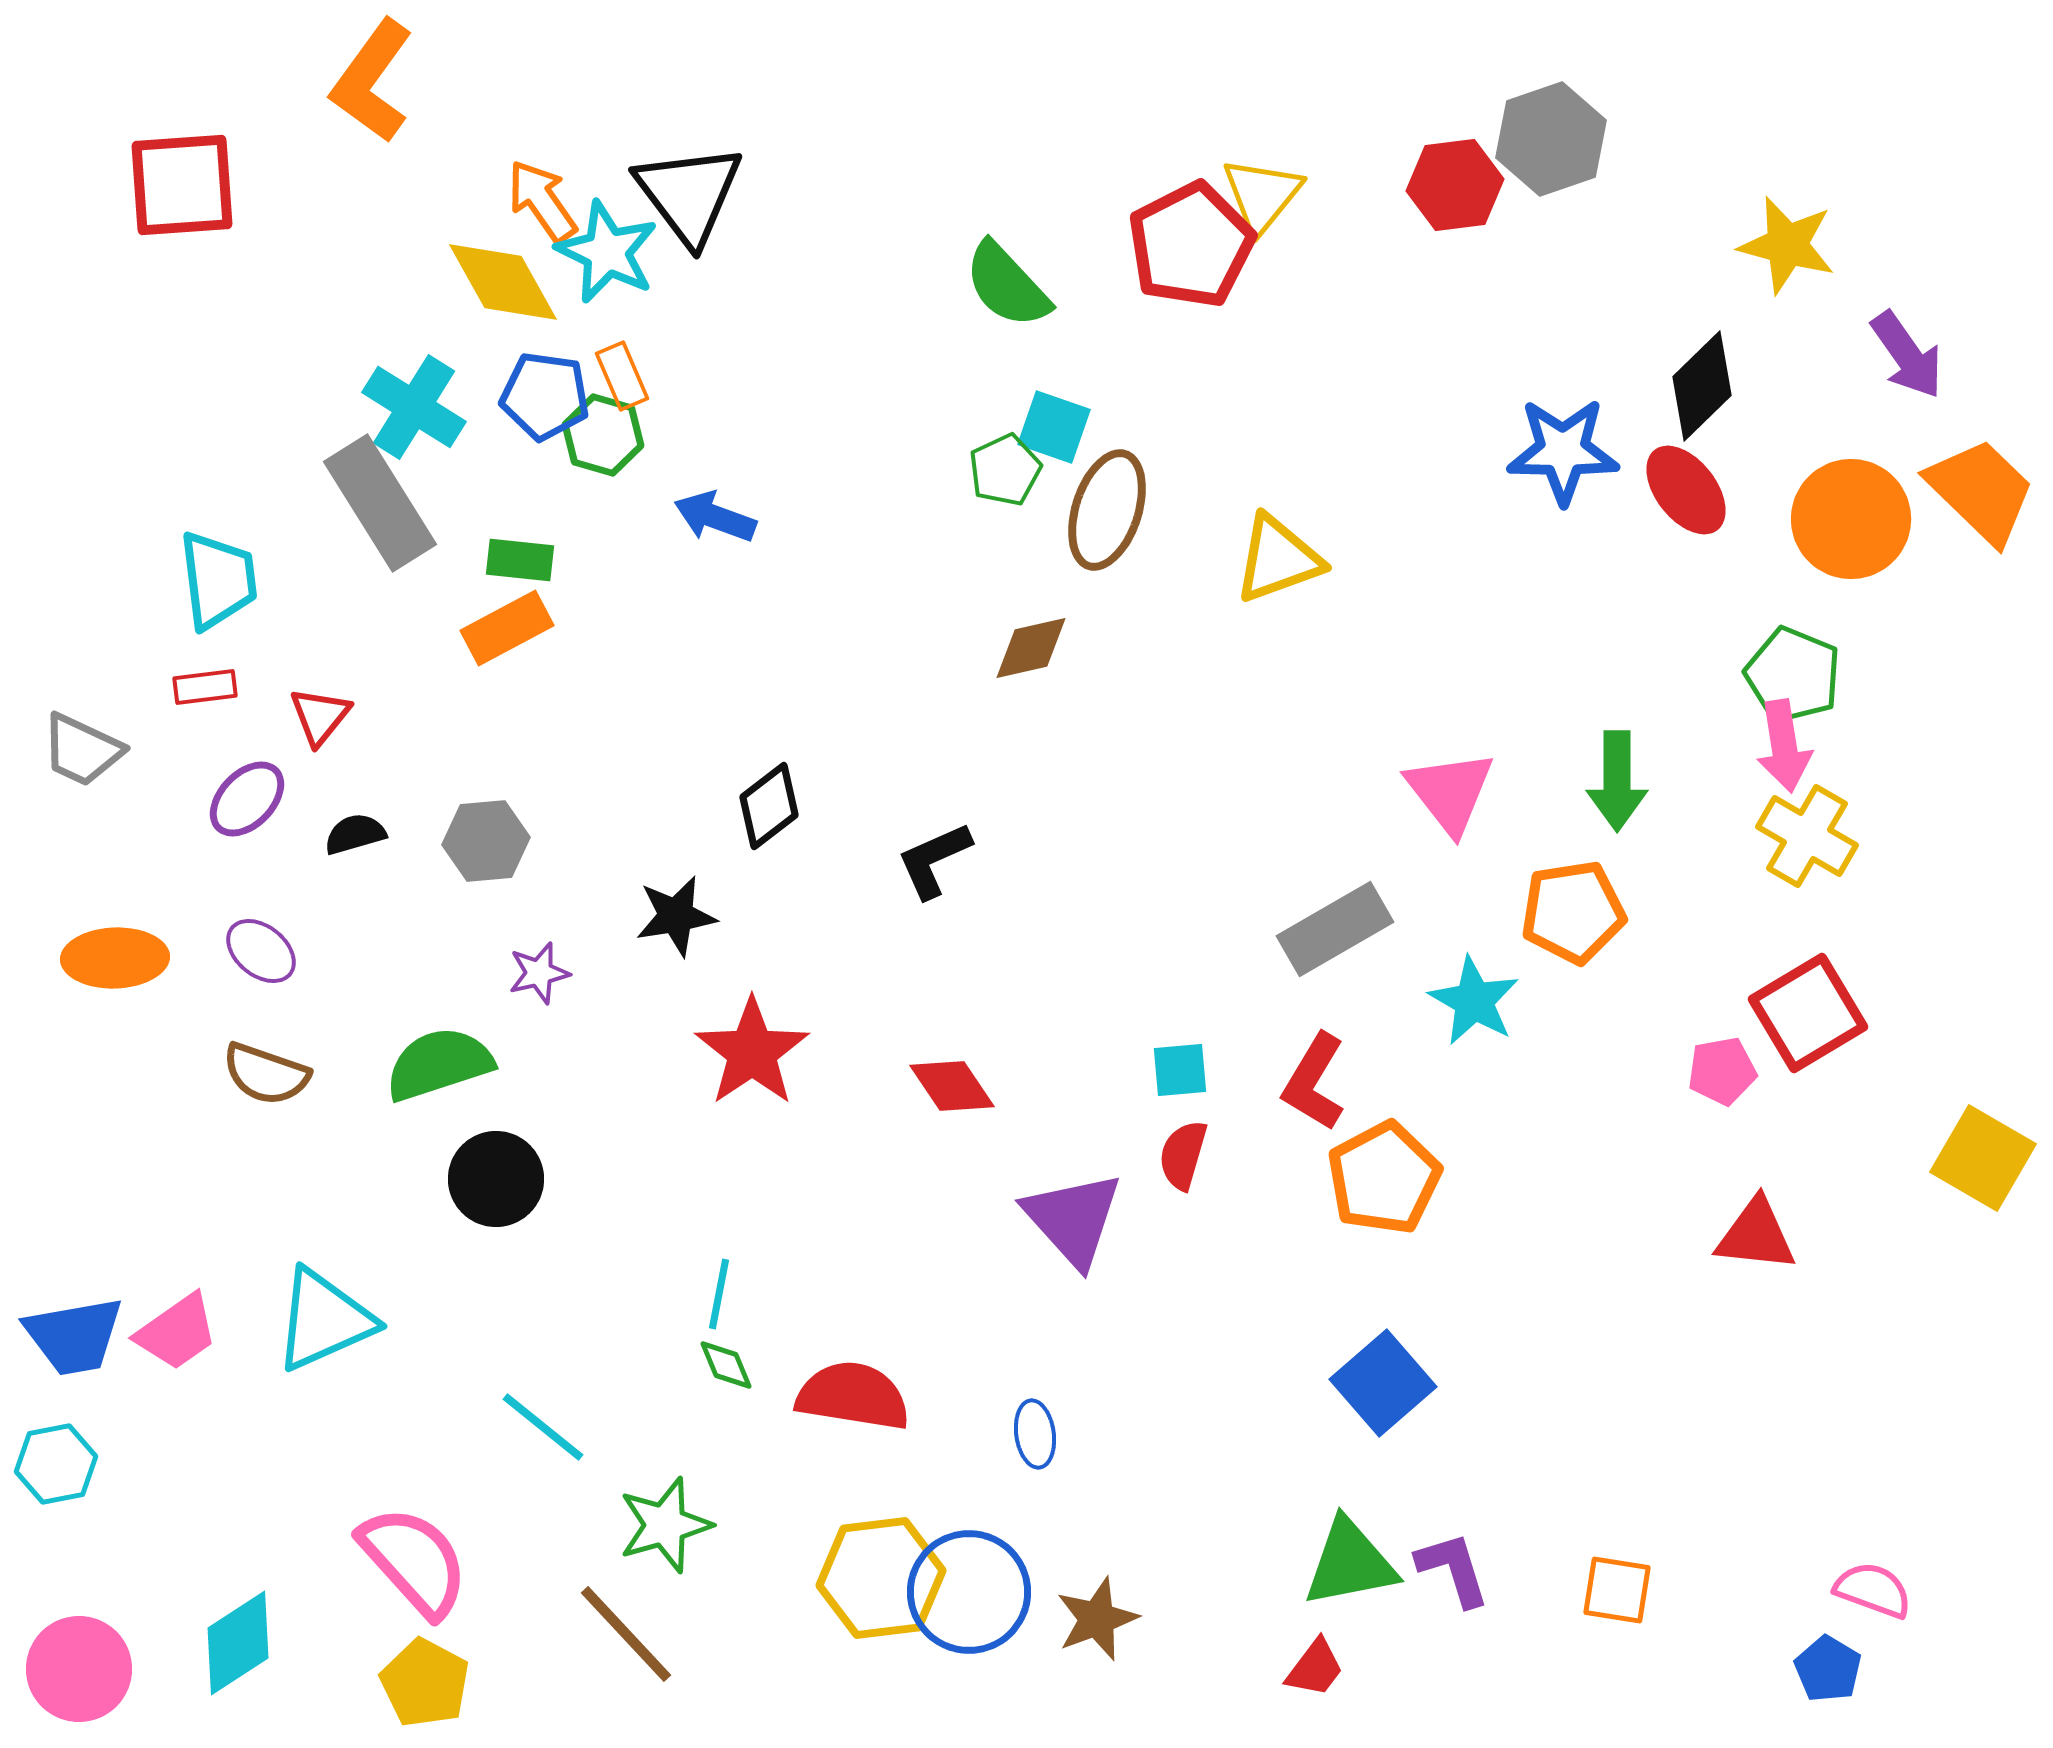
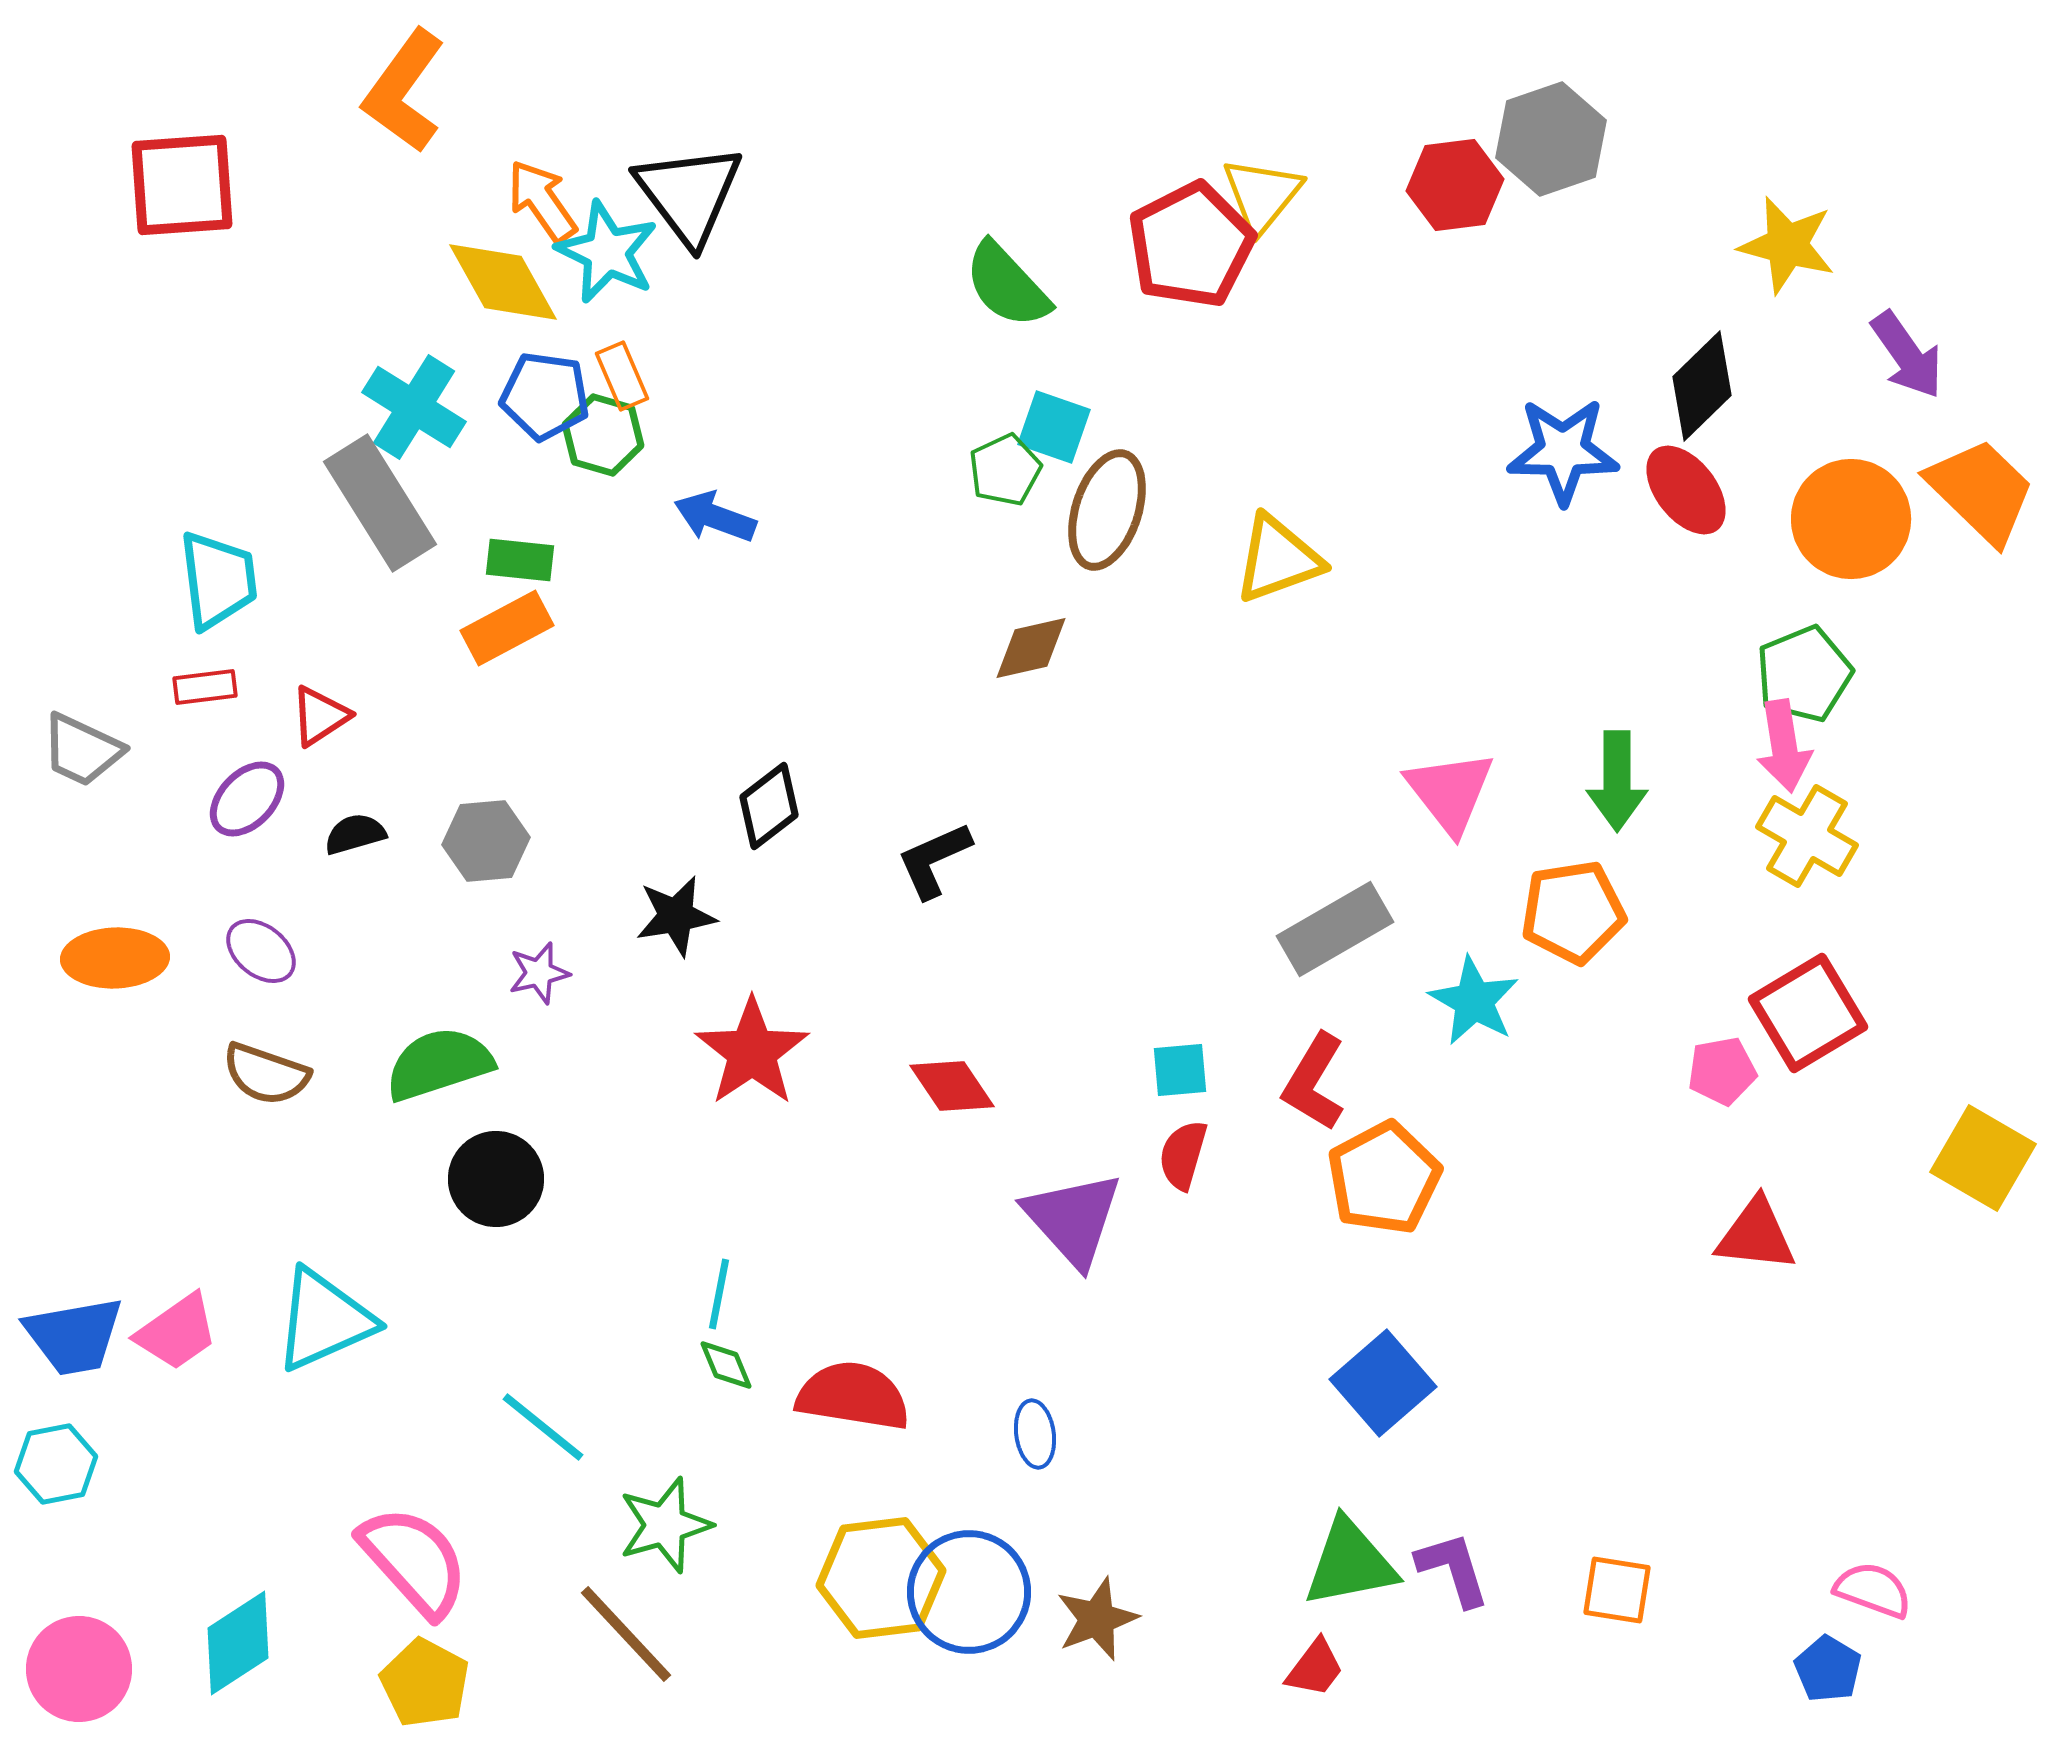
orange L-shape at (372, 81): moved 32 px right, 10 px down
green pentagon at (1793, 675): moved 11 px right, 1 px up; rotated 28 degrees clockwise
red triangle at (320, 716): rotated 18 degrees clockwise
